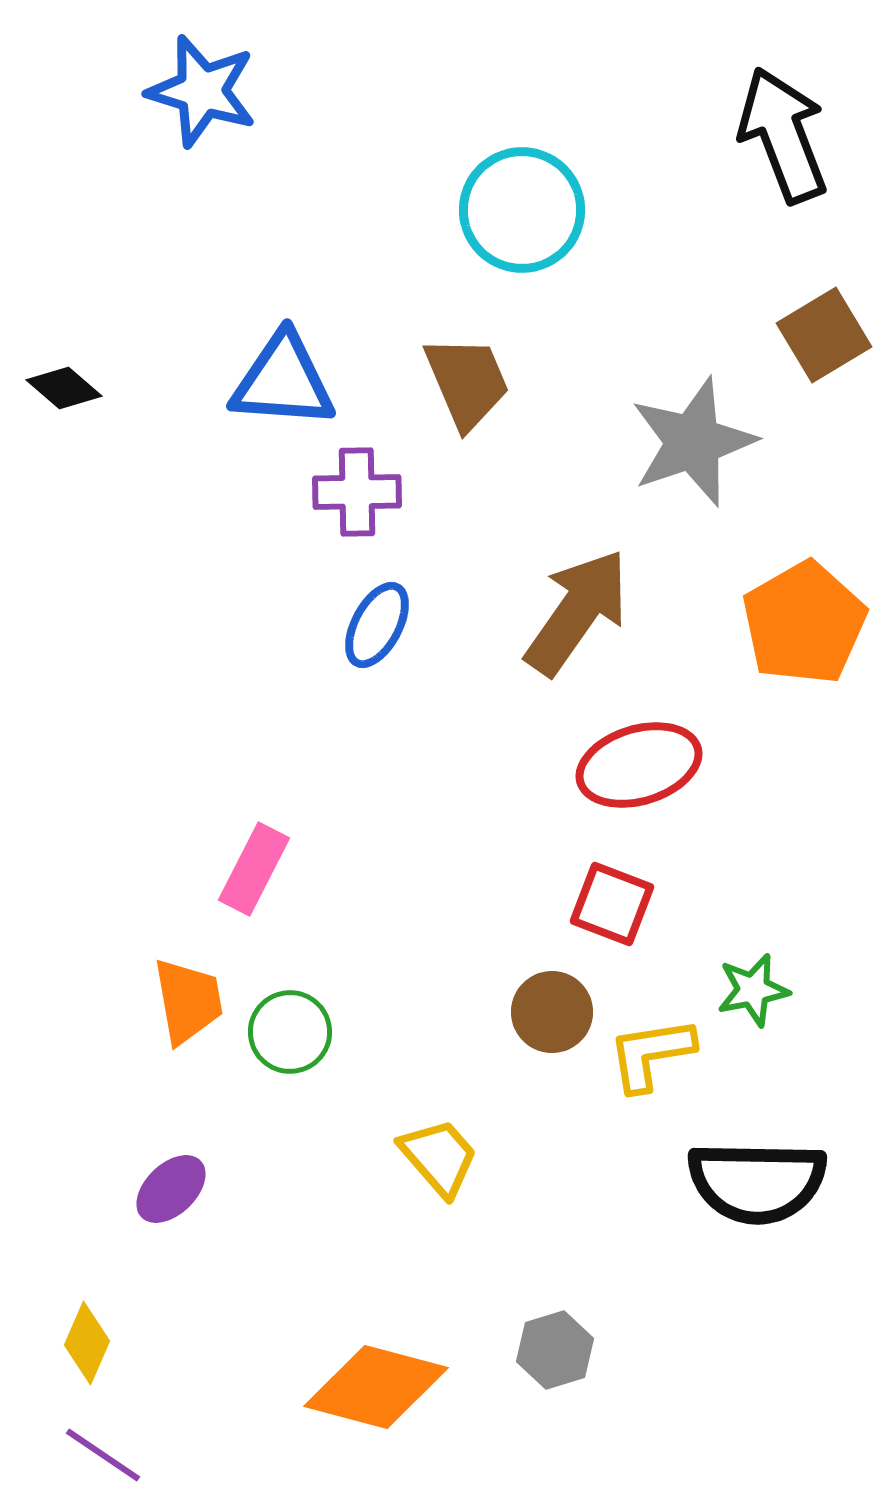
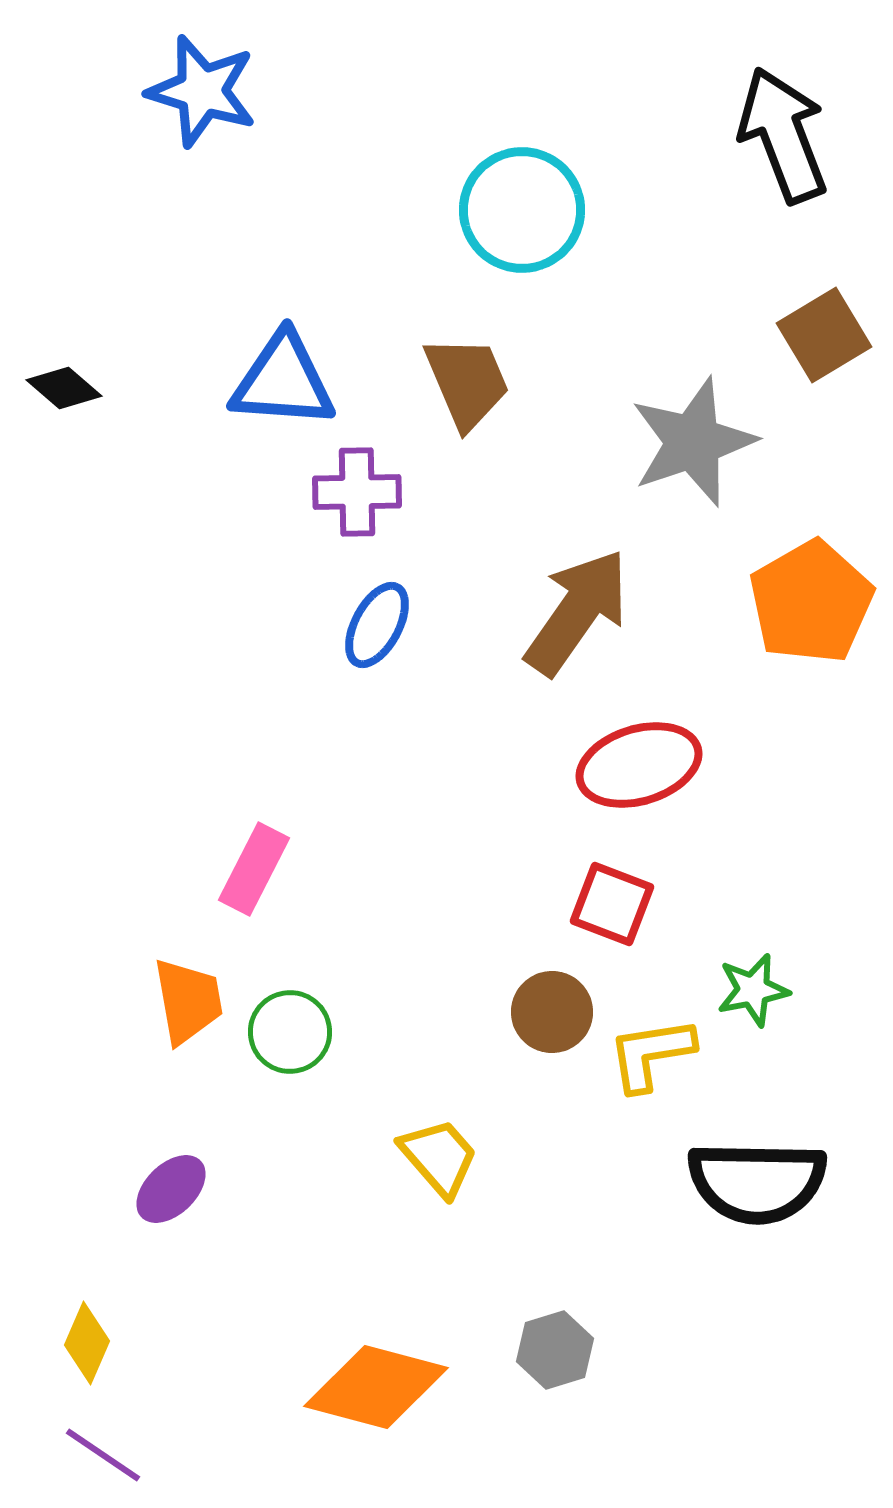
orange pentagon: moved 7 px right, 21 px up
